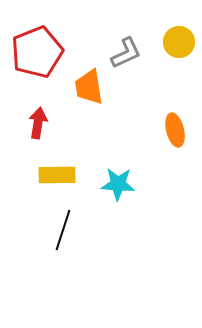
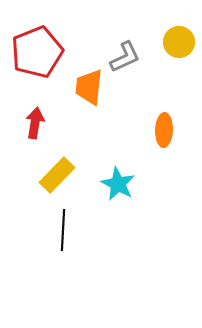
gray L-shape: moved 1 px left, 4 px down
orange trapezoid: rotated 15 degrees clockwise
red arrow: moved 3 px left
orange ellipse: moved 11 px left; rotated 16 degrees clockwise
yellow rectangle: rotated 45 degrees counterclockwise
cyan star: rotated 24 degrees clockwise
black line: rotated 15 degrees counterclockwise
